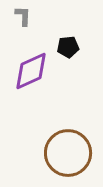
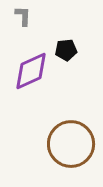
black pentagon: moved 2 px left, 3 px down
brown circle: moved 3 px right, 9 px up
